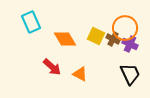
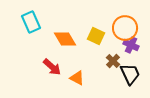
brown cross: moved 22 px down; rotated 16 degrees clockwise
purple cross: moved 1 px right, 1 px down
orange triangle: moved 3 px left, 4 px down
